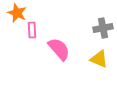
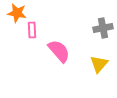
orange star: rotated 12 degrees counterclockwise
pink semicircle: moved 2 px down
yellow triangle: moved 5 px down; rotated 48 degrees clockwise
